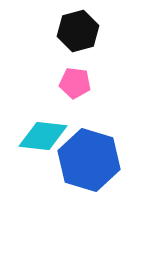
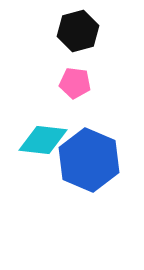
cyan diamond: moved 4 px down
blue hexagon: rotated 6 degrees clockwise
